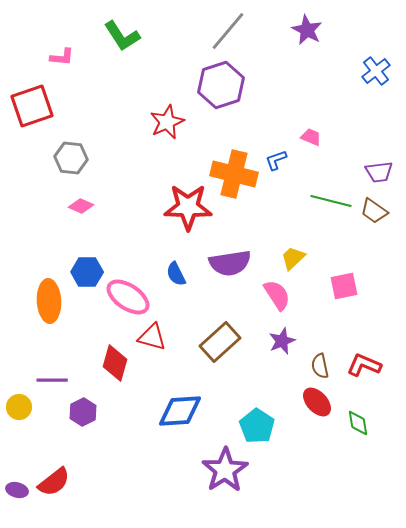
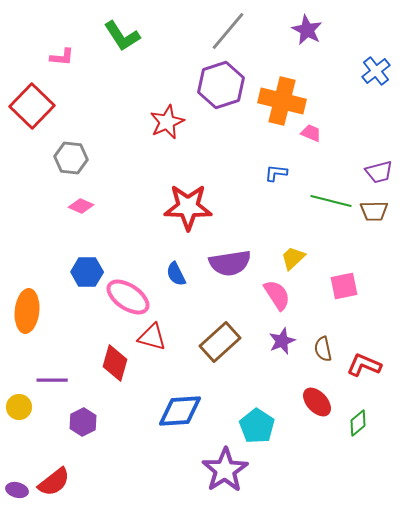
red square at (32, 106): rotated 27 degrees counterclockwise
pink trapezoid at (311, 137): moved 4 px up
blue L-shape at (276, 160): moved 13 px down; rotated 25 degrees clockwise
purple trapezoid at (379, 172): rotated 8 degrees counterclockwise
orange cross at (234, 174): moved 48 px right, 73 px up
brown trapezoid at (374, 211): rotated 36 degrees counterclockwise
orange ellipse at (49, 301): moved 22 px left, 10 px down; rotated 9 degrees clockwise
brown semicircle at (320, 366): moved 3 px right, 17 px up
purple hexagon at (83, 412): moved 10 px down
green diamond at (358, 423): rotated 60 degrees clockwise
